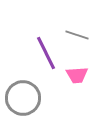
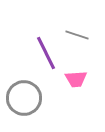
pink trapezoid: moved 1 px left, 4 px down
gray circle: moved 1 px right
